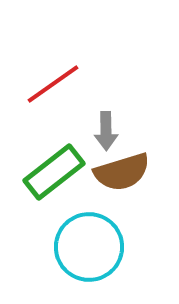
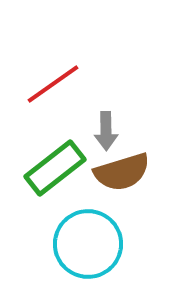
green rectangle: moved 1 px right, 4 px up
cyan circle: moved 1 px left, 3 px up
